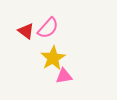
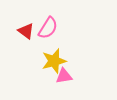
pink semicircle: rotated 10 degrees counterclockwise
yellow star: moved 1 px right, 3 px down; rotated 15 degrees clockwise
